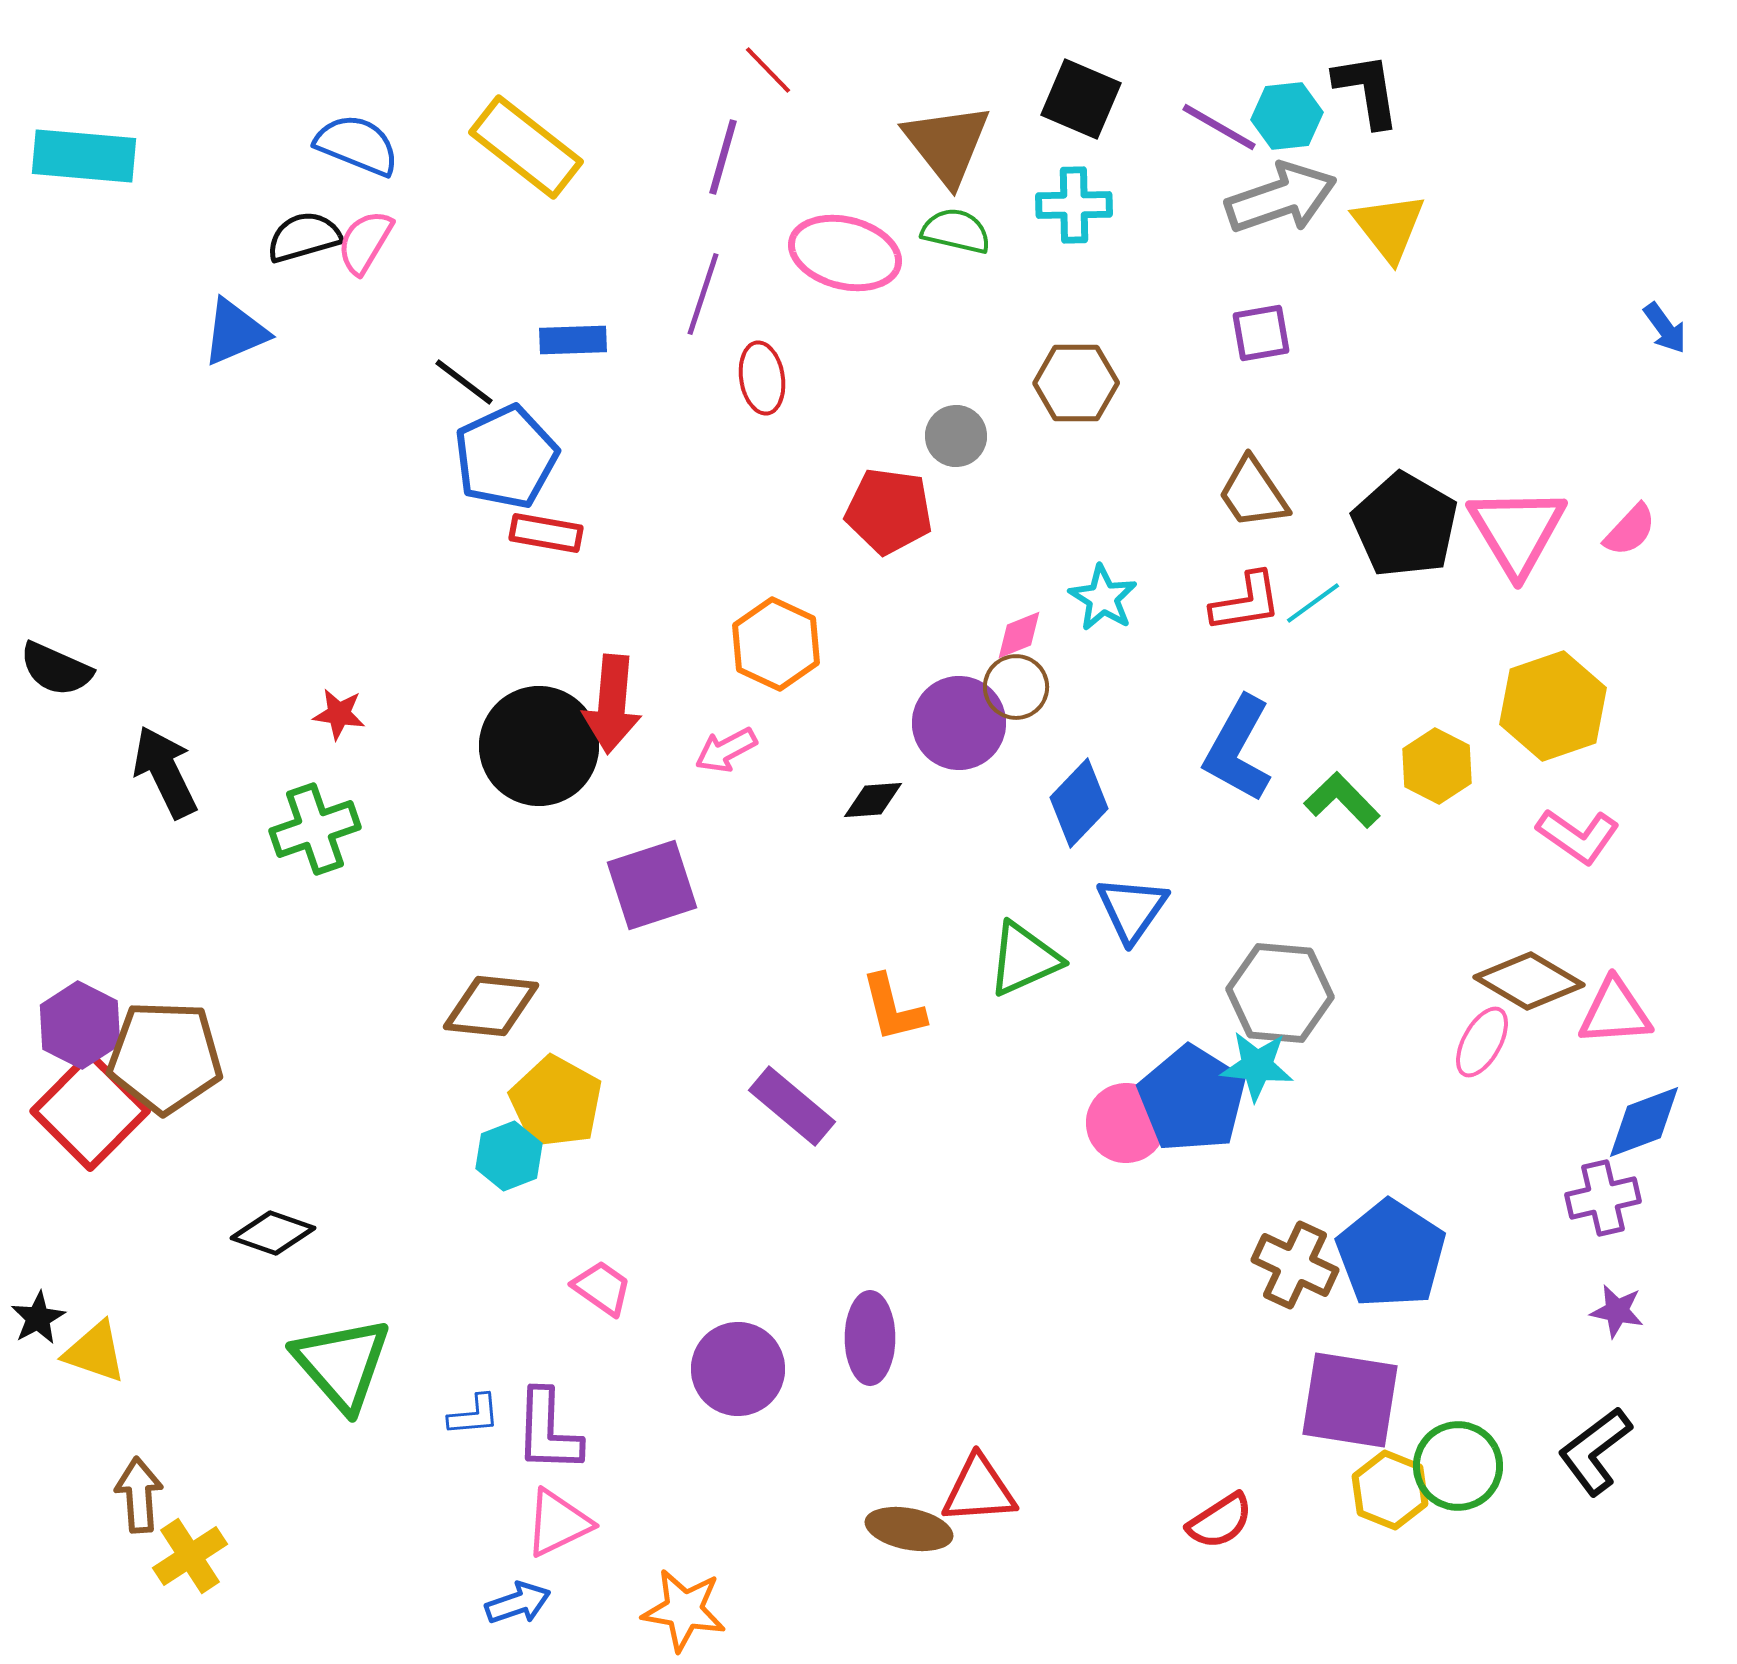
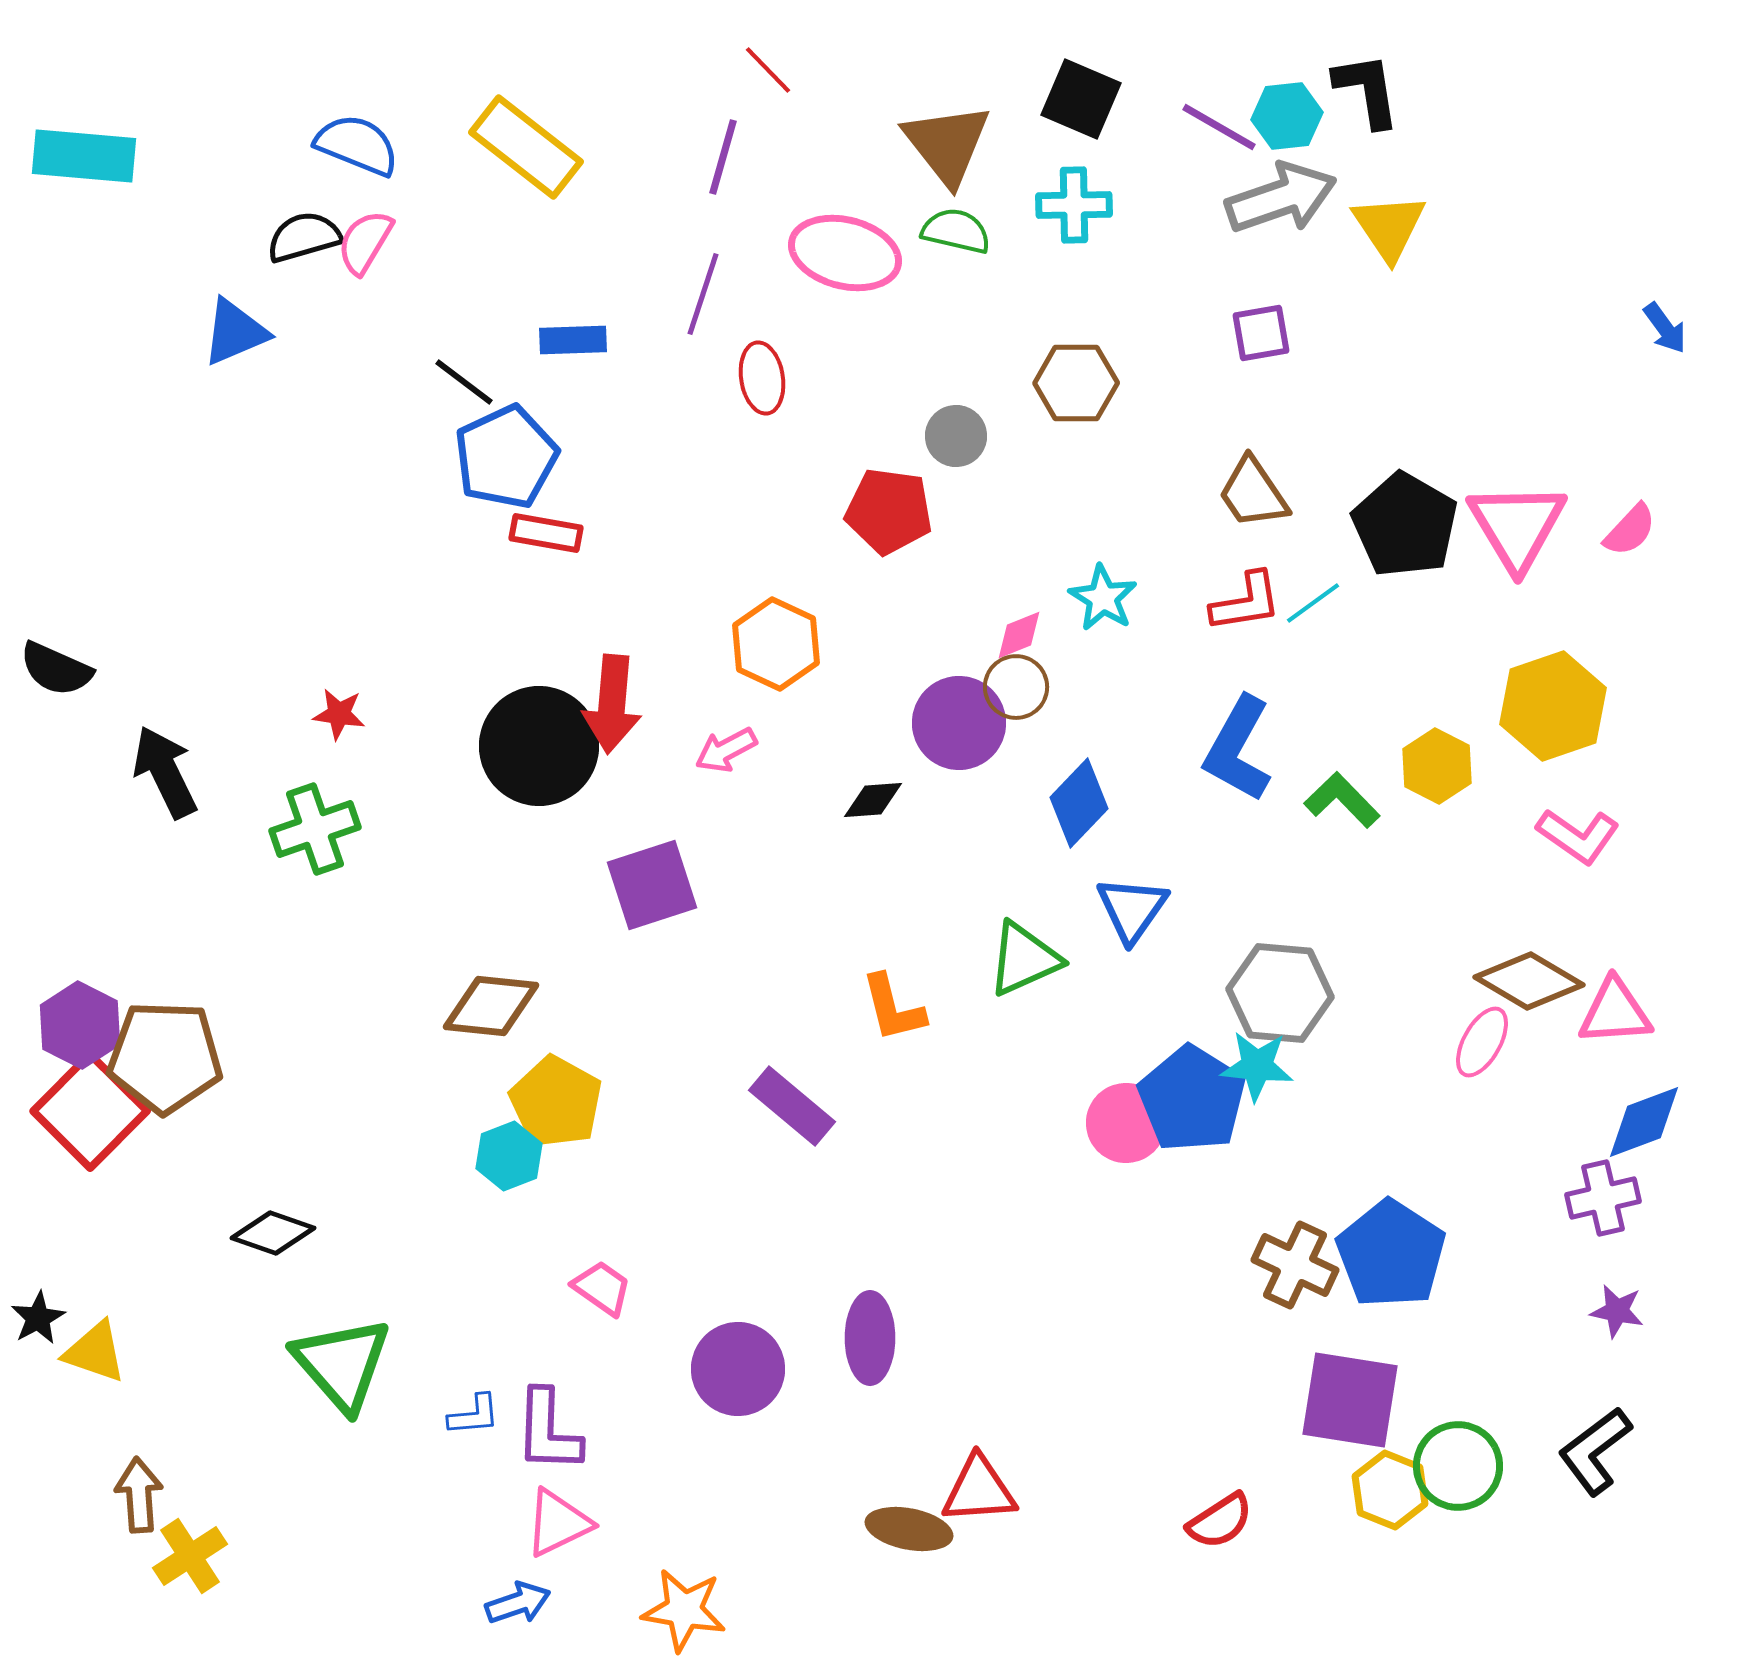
yellow triangle at (1389, 227): rotated 4 degrees clockwise
pink triangle at (1517, 531): moved 5 px up
